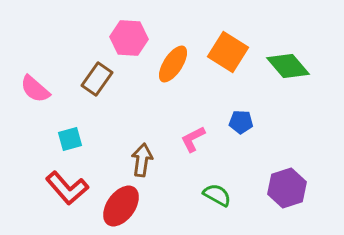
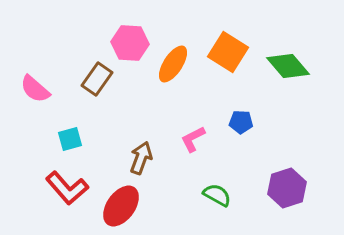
pink hexagon: moved 1 px right, 5 px down
brown arrow: moved 1 px left, 2 px up; rotated 12 degrees clockwise
